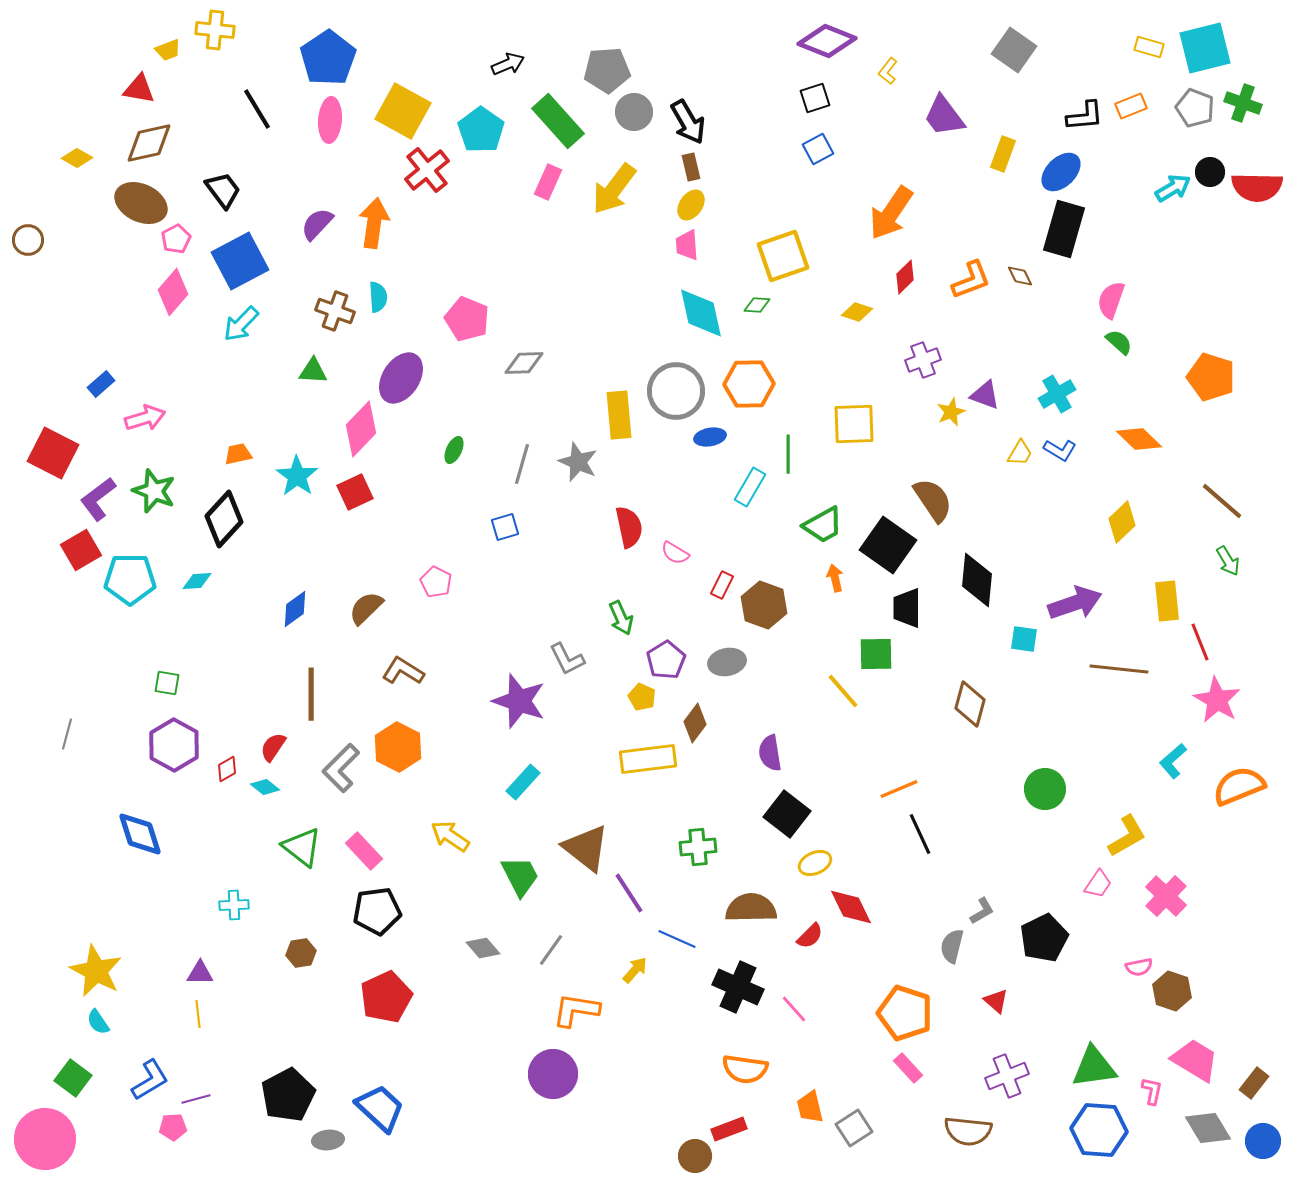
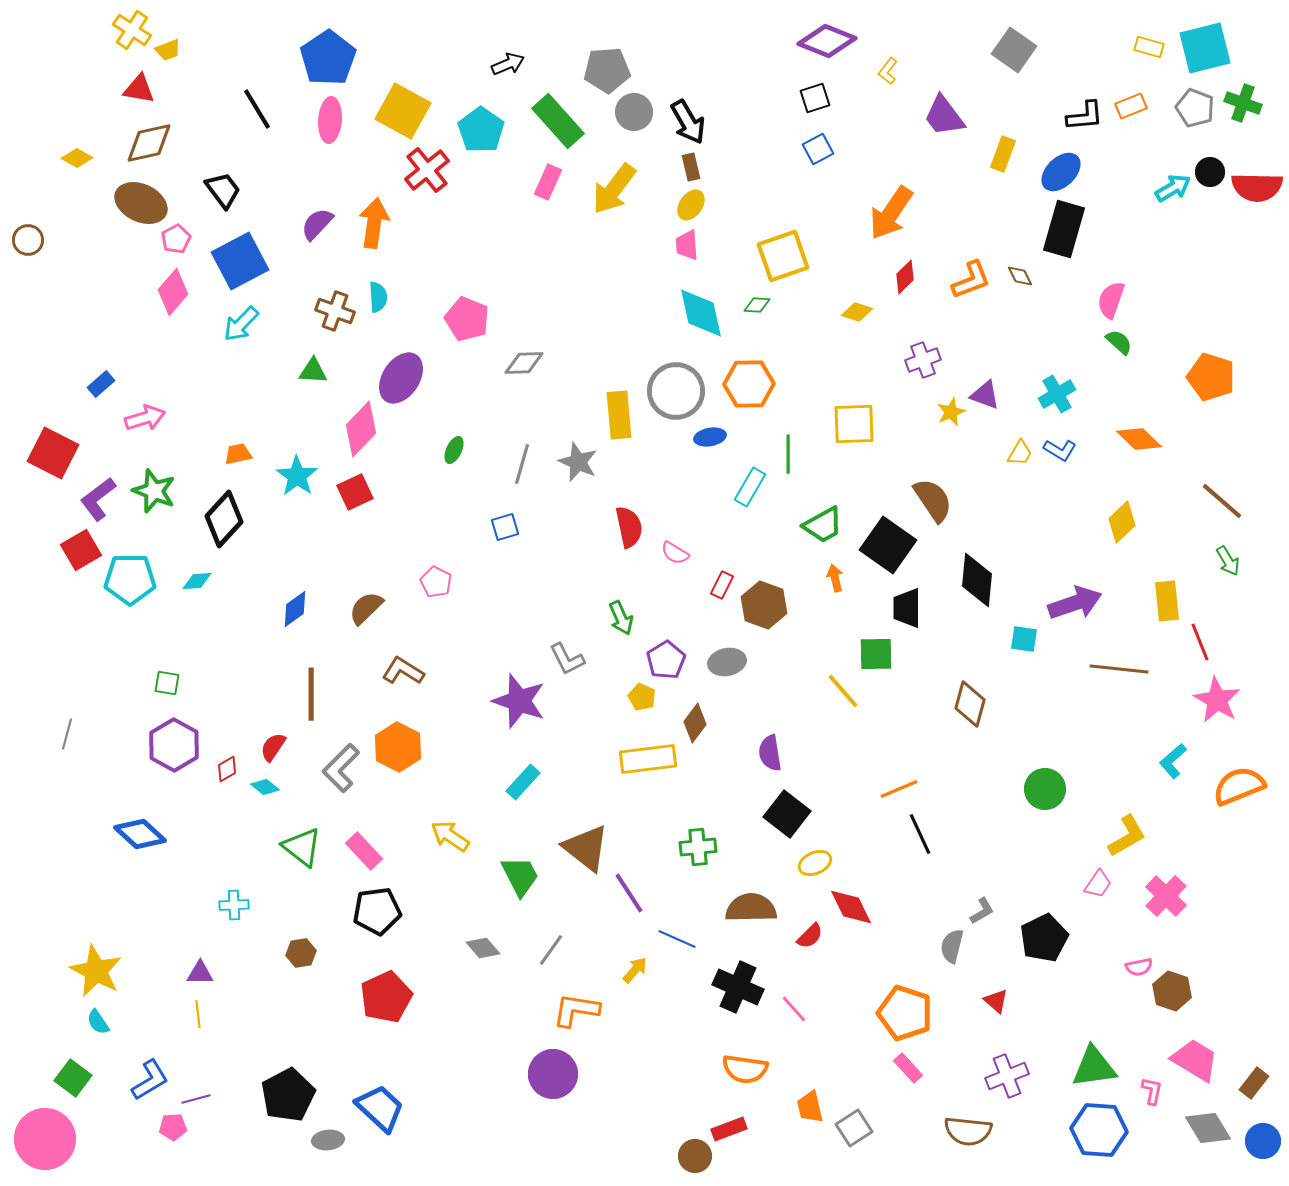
yellow cross at (215, 30): moved 83 px left; rotated 27 degrees clockwise
blue diamond at (140, 834): rotated 30 degrees counterclockwise
